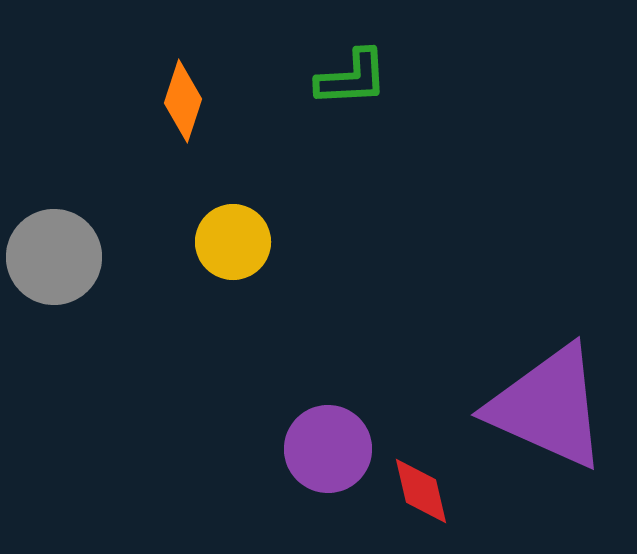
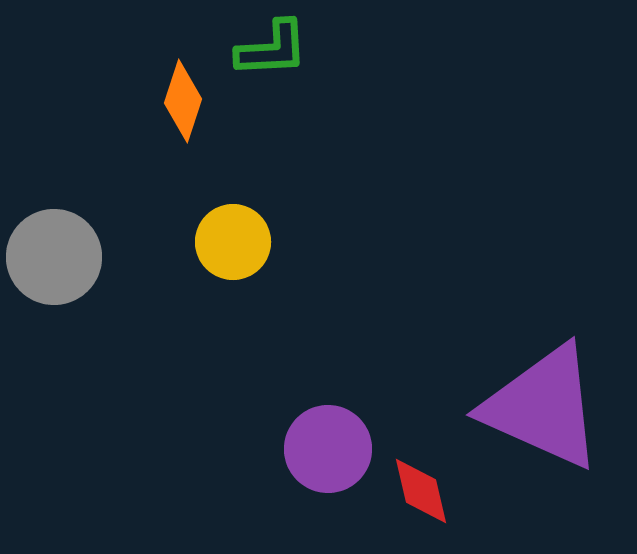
green L-shape: moved 80 px left, 29 px up
purple triangle: moved 5 px left
